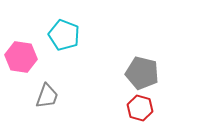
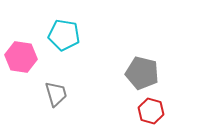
cyan pentagon: rotated 12 degrees counterclockwise
gray trapezoid: moved 9 px right, 2 px up; rotated 36 degrees counterclockwise
red hexagon: moved 11 px right, 3 px down
